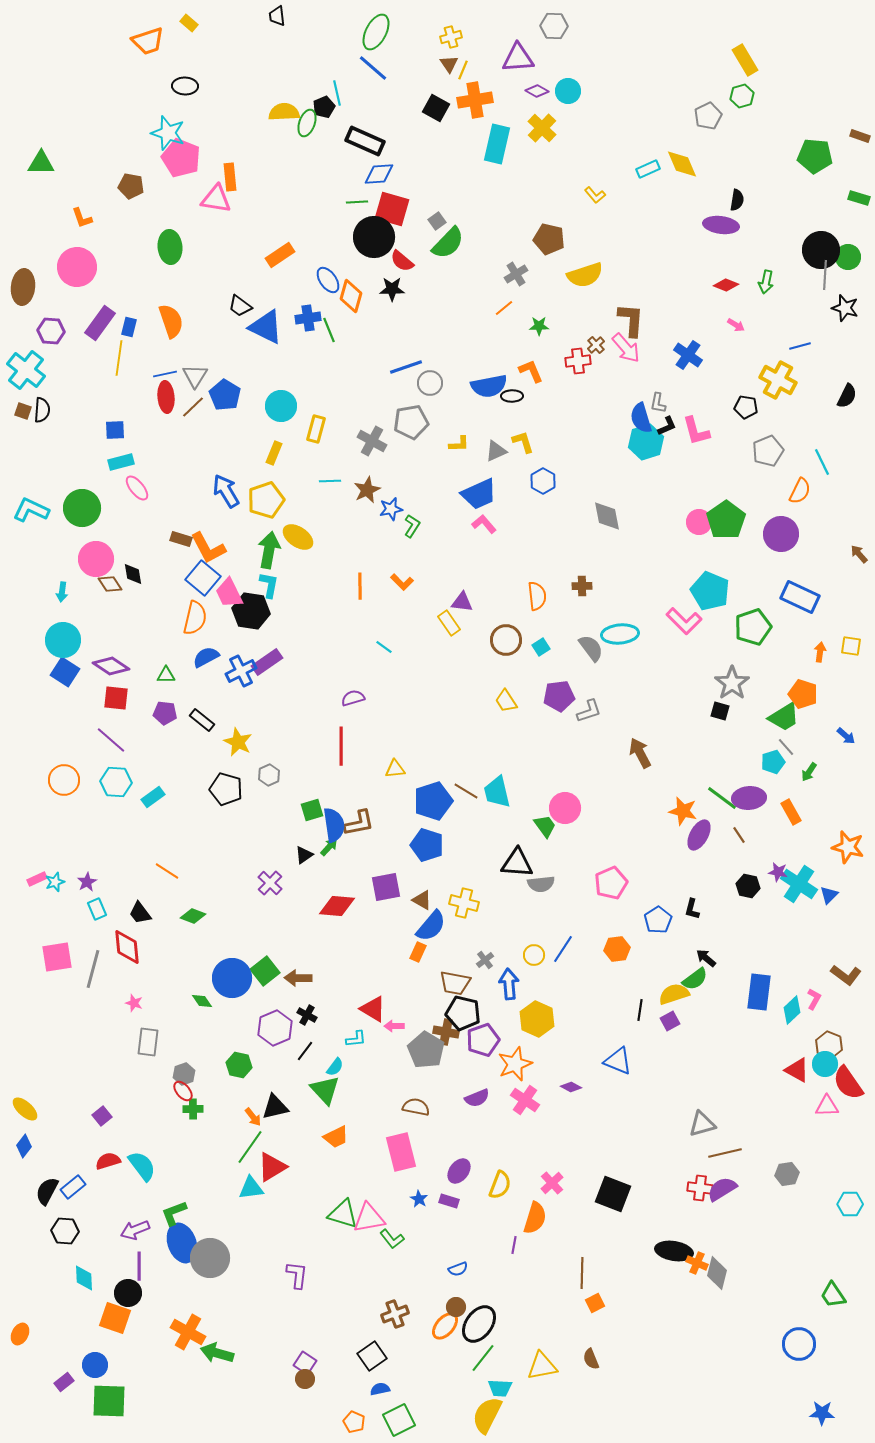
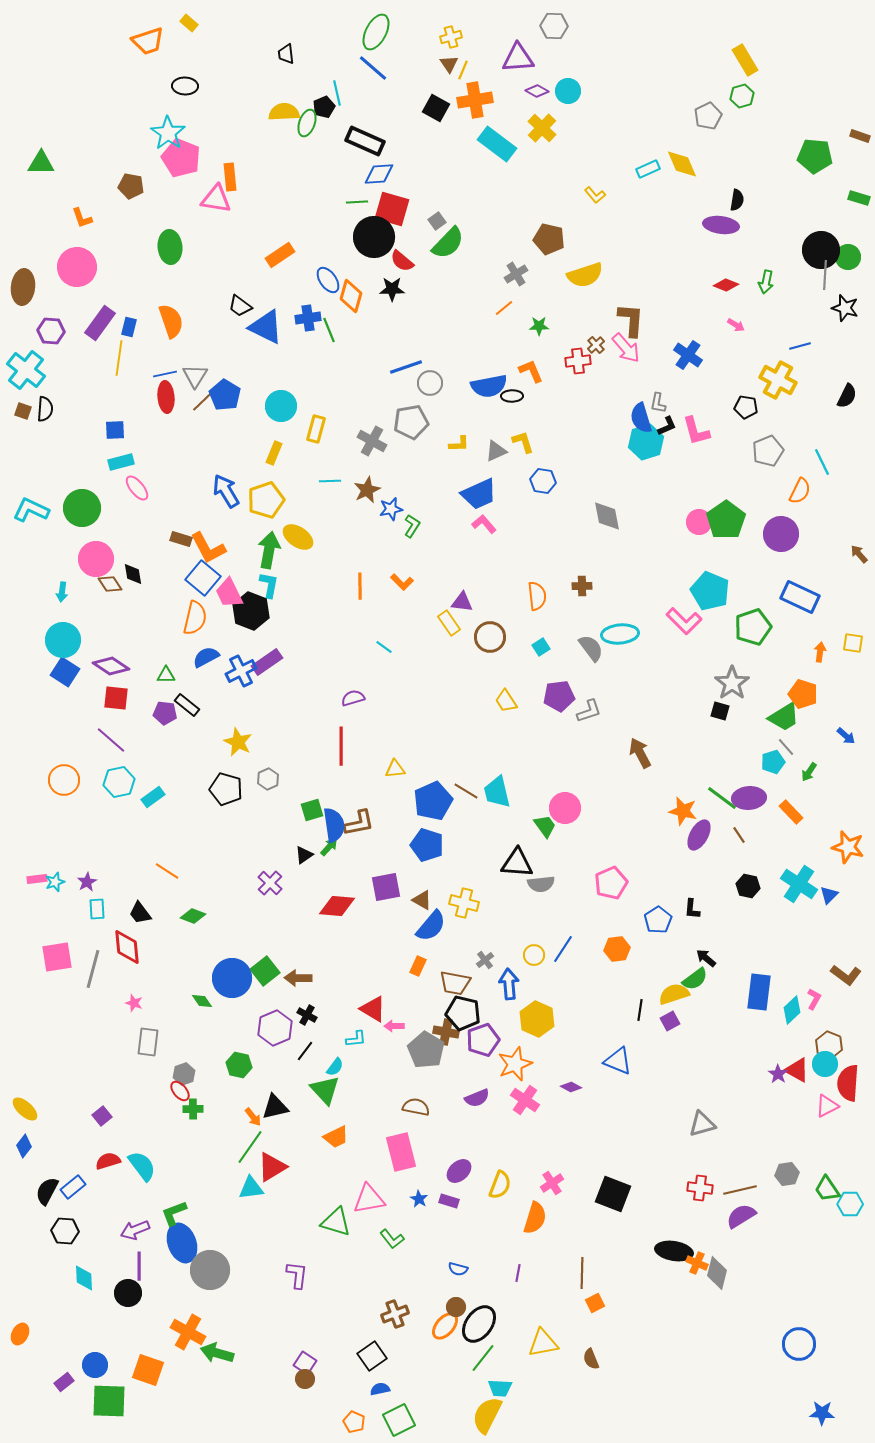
black trapezoid at (277, 16): moved 9 px right, 38 px down
cyan star at (168, 133): rotated 16 degrees clockwise
cyan rectangle at (497, 144): rotated 66 degrees counterclockwise
brown line at (193, 407): moved 10 px right, 6 px up
black semicircle at (42, 410): moved 3 px right, 1 px up
blue hexagon at (543, 481): rotated 20 degrees counterclockwise
black hexagon at (251, 611): rotated 12 degrees clockwise
brown circle at (506, 640): moved 16 px left, 3 px up
yellow square at (851, 646): moved 2 px right, 3 px up
black rectangle at (202, 720): moved 15 px left, 15 px up
gray hexagon at (269, 775): moved 1 px left, 4 px down
cyan hexagon at (116, 782): moved 3 px right; rotated 16 degrees counterclockwise
blue pentagon at (433, 801): rotated 6 degrees counterclockwise
orange rectangle at (791, 812): rotated 15 degrees counterclockwise
purple star at (778, 872): moved 202 px down; rotated 24 degrees clockwise
pink rectangle at (37, 879): rotated 18 degrees clockwise
cyan rectangle at (97, 909): rotated 20 degrees clockwise
black L-shape at (692, 909): rotated 10 degrees counterclockwise
orange rectangle at (418, 952): moved 14 px down
red semicircle at (848, 1083): rotated 39 degrees clockwise
red ellipse at (183, 1091): moved 3 px left
pink triangle at (827, 1106): rotated 25 degrees counterclockwise
brown line at (725, 1153): moved 15 px right, 37 px down
purple ellipse at (459, 1171): rotated 10 degrees clockwise
pink cross at (552, 1183): rotated 10 degrees clockwise
purple semicircle at (722, 1189): moved 19 px right, 27 px down
green triangle at (343, 1214): moved 7 px left, 8 px down
pink triangle at (369, 1218): moved 19 px up
purple line at (514, 1245): moved 4 px right, 28 px down
gray circle at (210, 1258): moved 12 px down
blue semicircle at (458, 1269): rotated 36 degrees clockwise
green trapezoid at (833, 1295): moved 6 px left, 106 px up
orange square at (115, 1318): moved 33 px right, 52 px down
yellow triangle at (542, 1366): moved 1 px right, 23 px up
